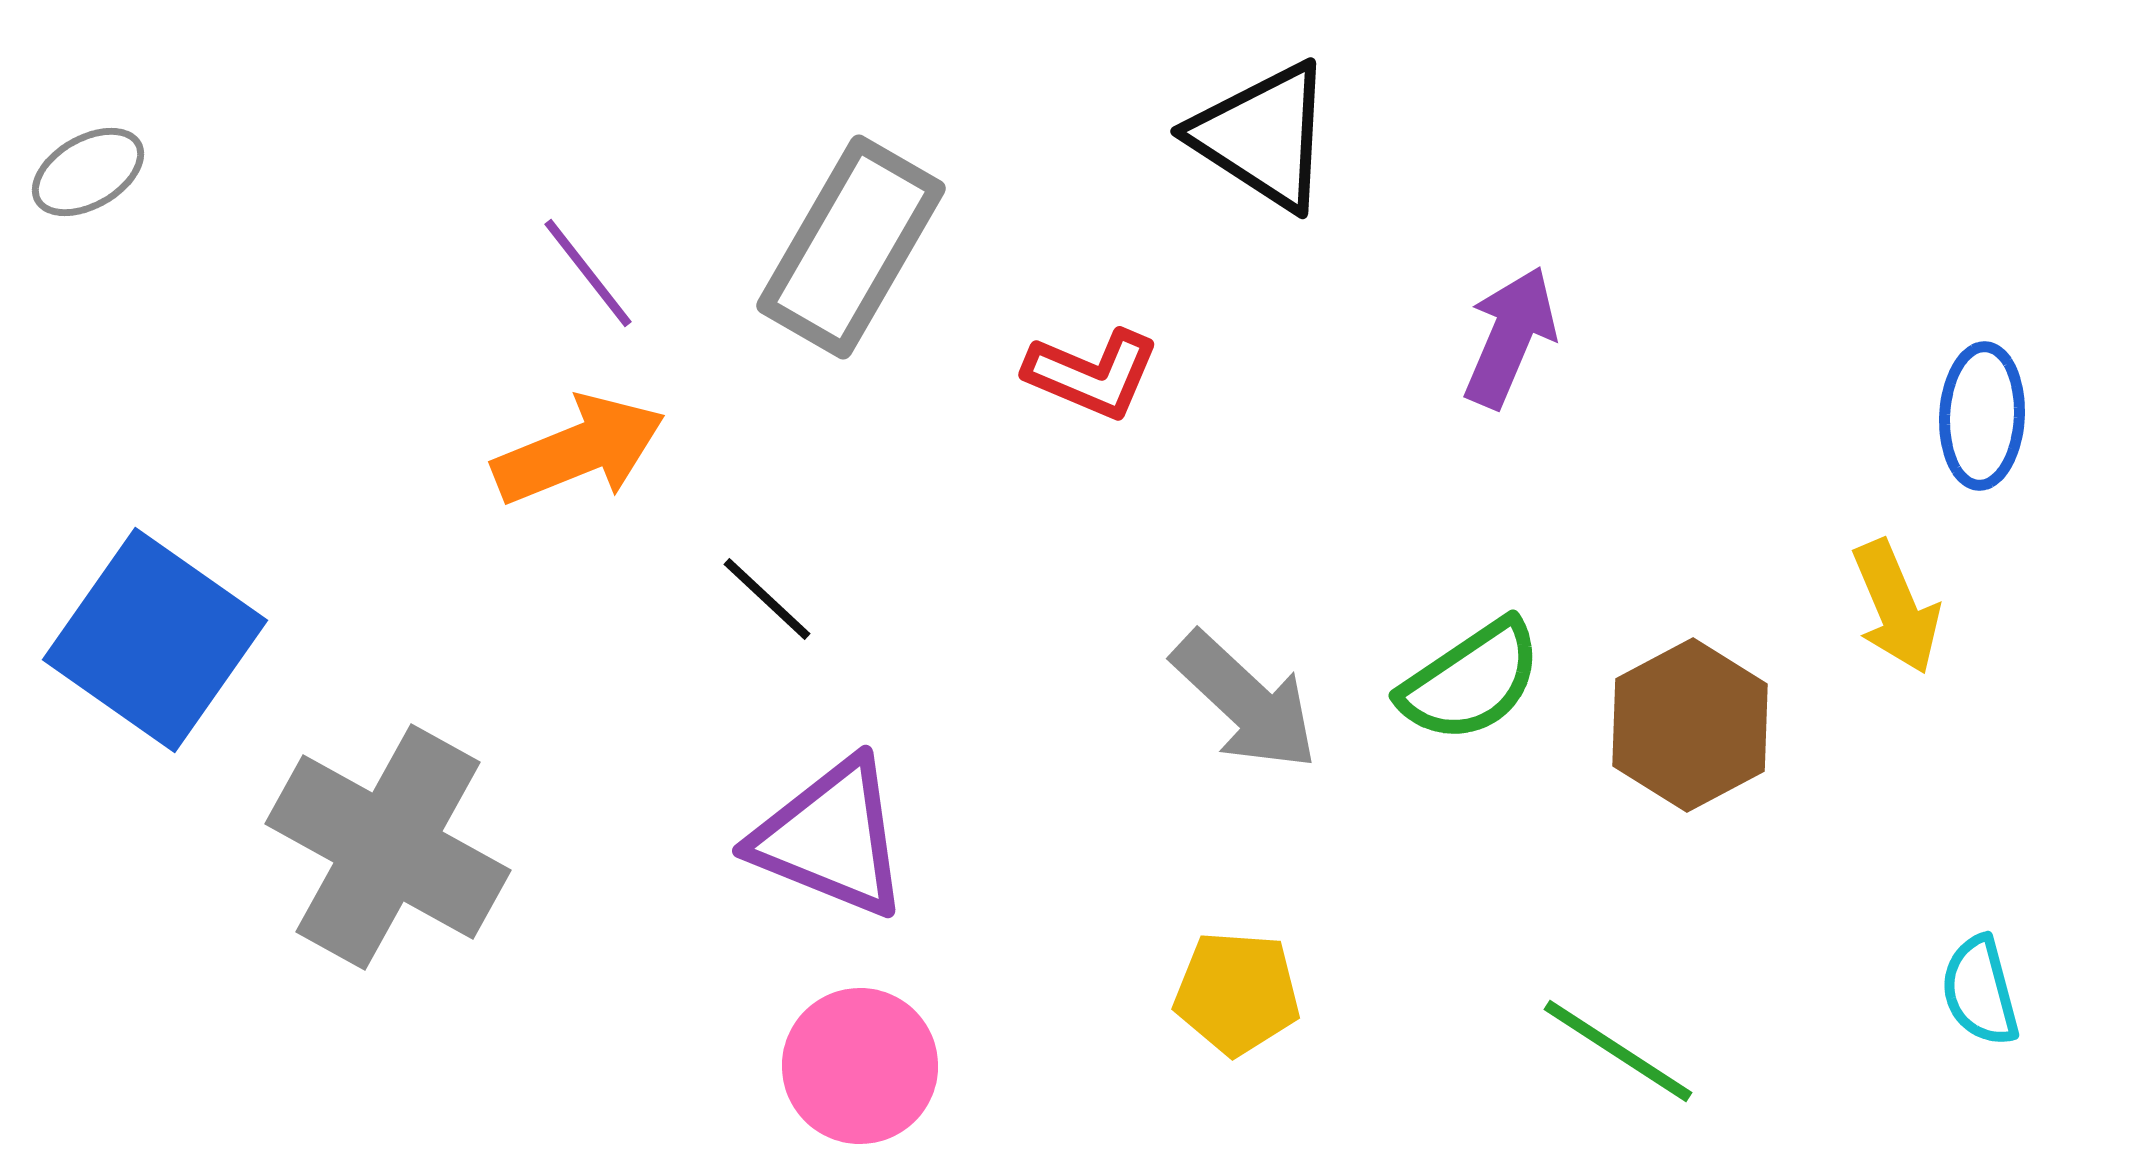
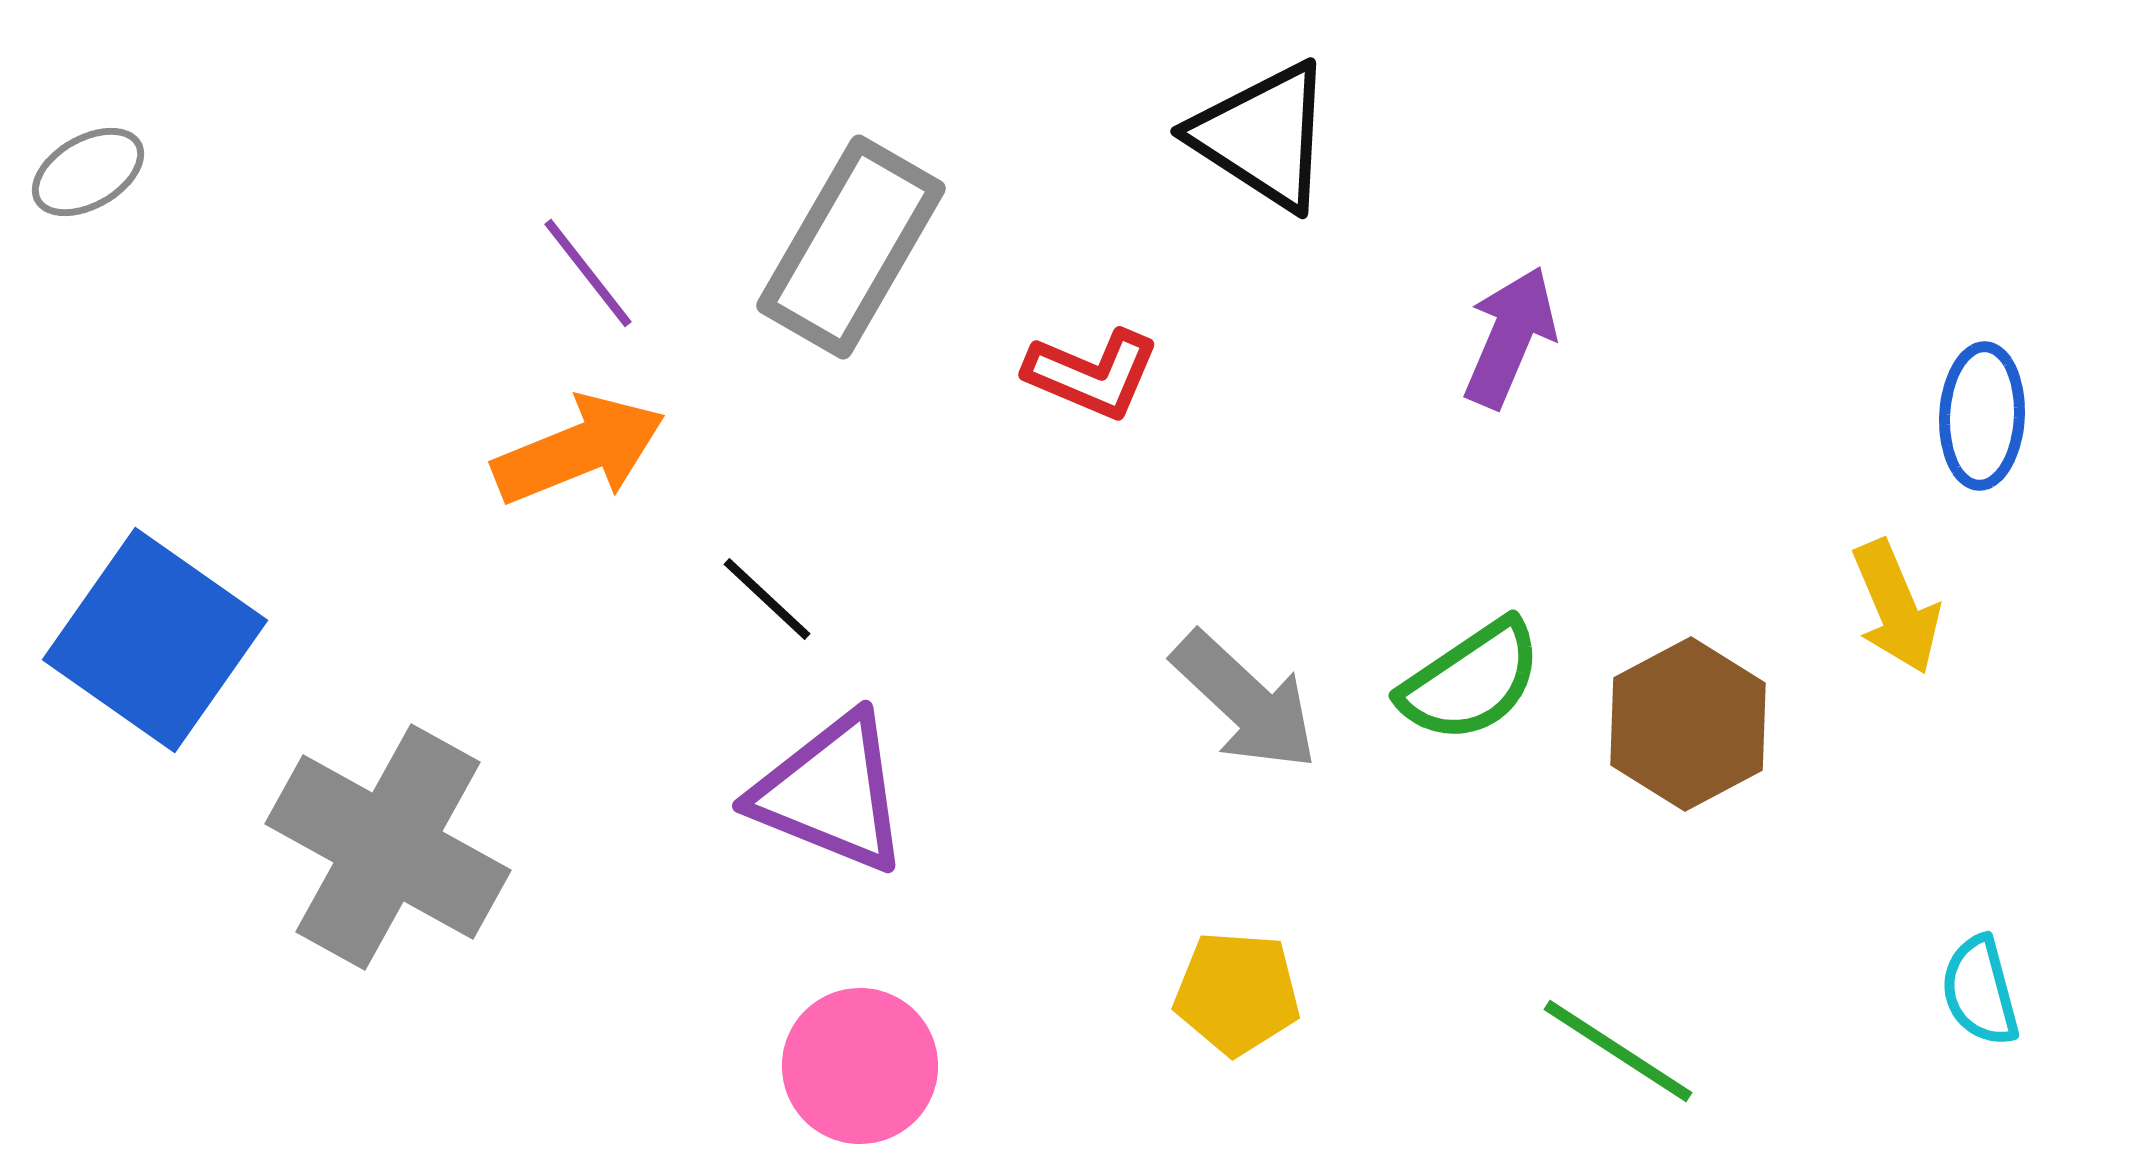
brown hexagon: moved 2 px left, 1 px up
purple triangle: moved 45 px up
